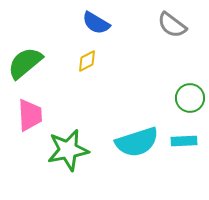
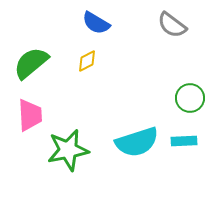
green semicircle: moved 6 px right
